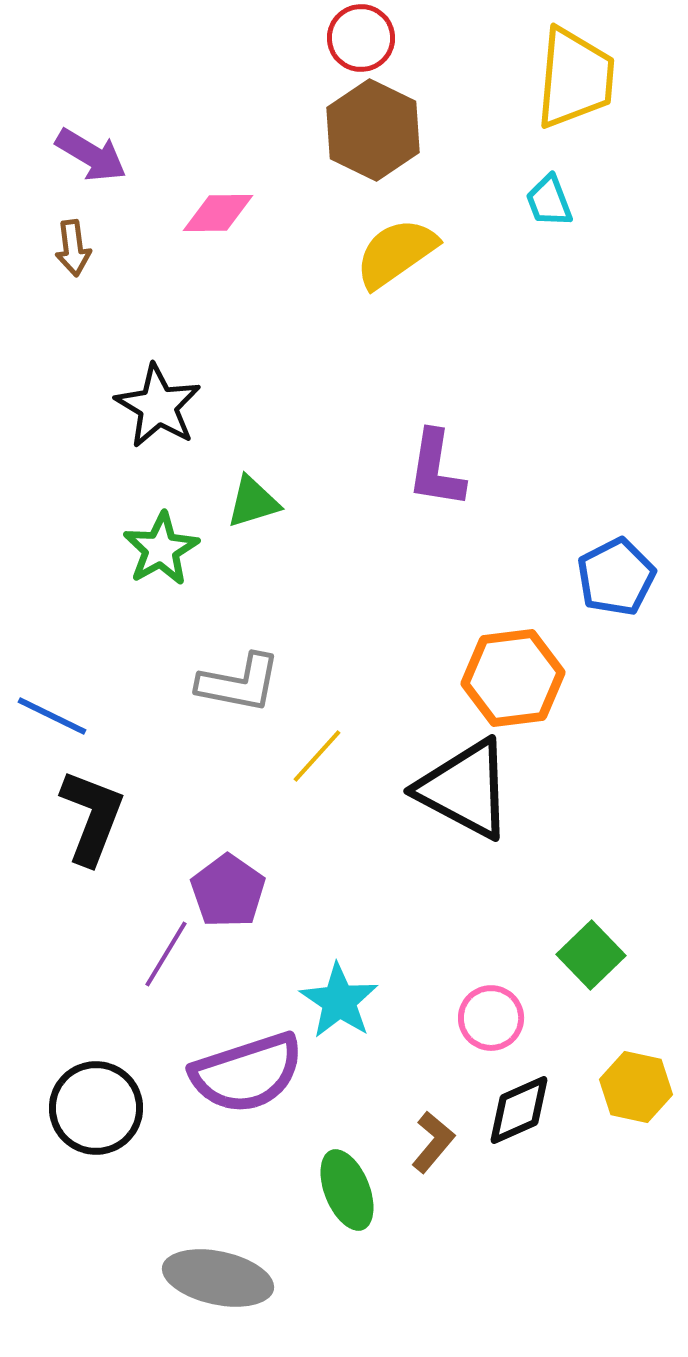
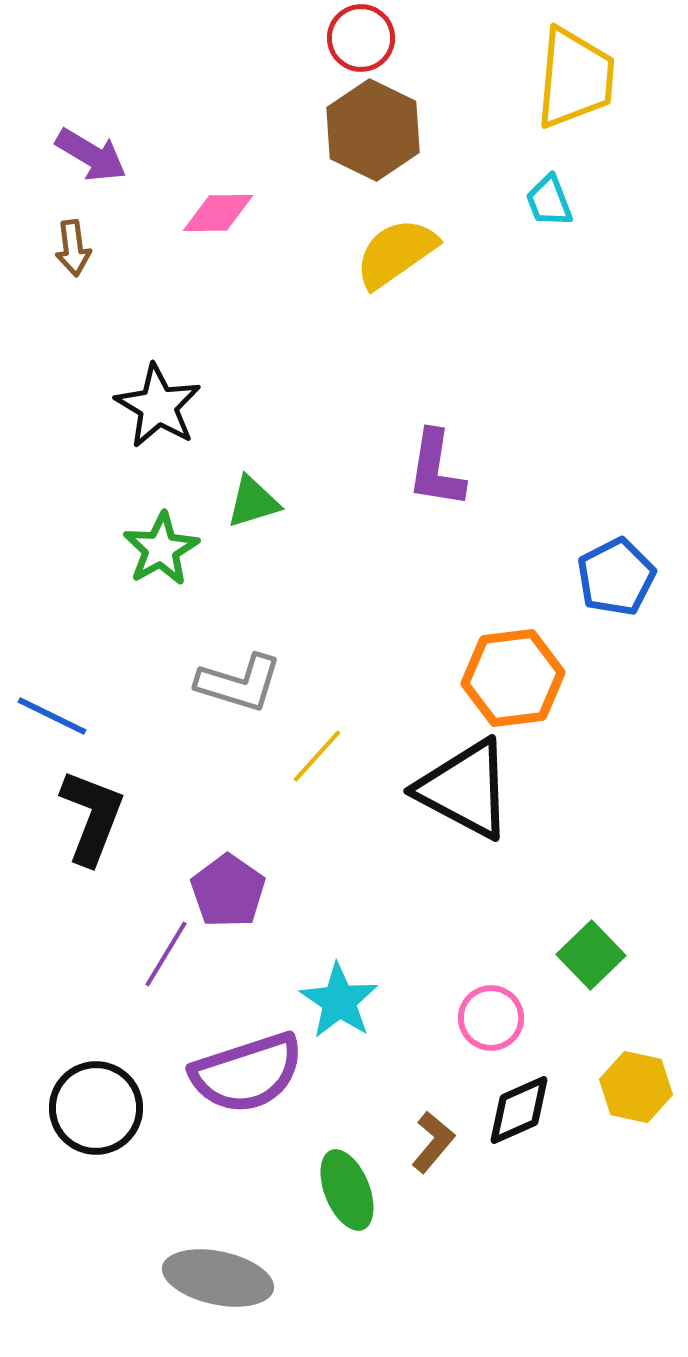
gray L-shape: rotated 6 degrees clockwise
